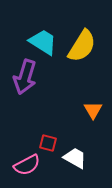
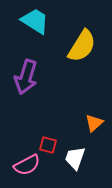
cyan trapezoid: moved 8 px left, 21 px up
purple arrow: moved 1 px right
orange triangle: moved 1 px right, 13 px down; rotated 18 degrees clockwise
red square: moved 2 px down
white trapezoid: rotated 100 degrees counterclockwise
